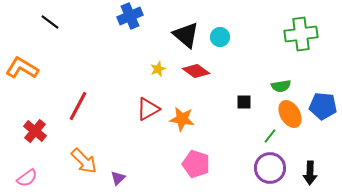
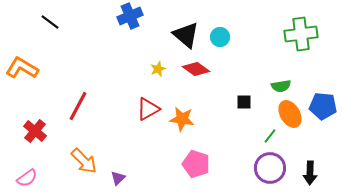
red diamond: moved 2 px up
